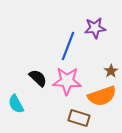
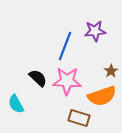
purple star: moved 3 px down
blue line: moved 3 px left
